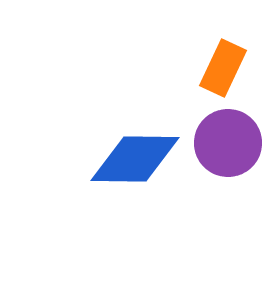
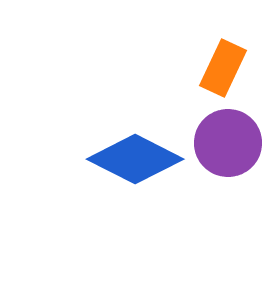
blue diamond: rotated 26 degrees clockwise
